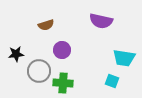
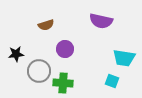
purple circle: moved 3 px right, 1 px up
